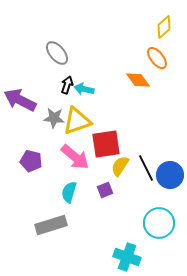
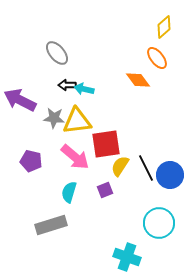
black arrow: rotated 108 degrees counterclockwise
yellow triangle: rotated 12 degrees clockwise
